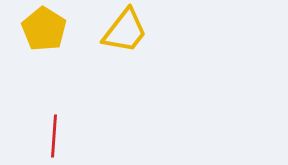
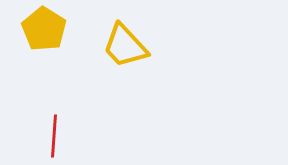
yellow trapezoid: moved 15 px down; rotated 99 degrees clockwise
